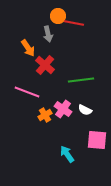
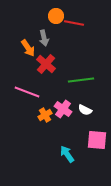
orange circle: moved 2 px left
gray arrow: moved 4 px left, 4 px down
red cross: moved 1 px right, 1 px up
